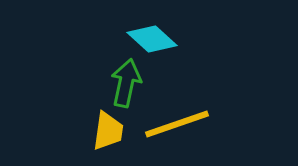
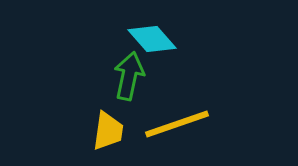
cyan diamond: rotated 6 degrees clockwise
green arrow: moved 3 px right, 7 px up
